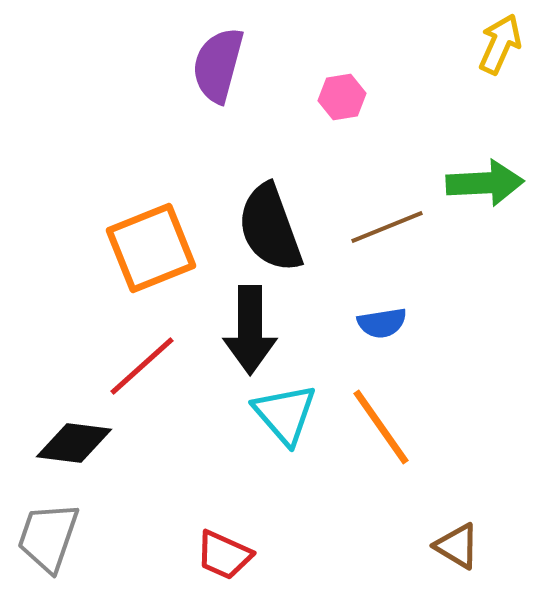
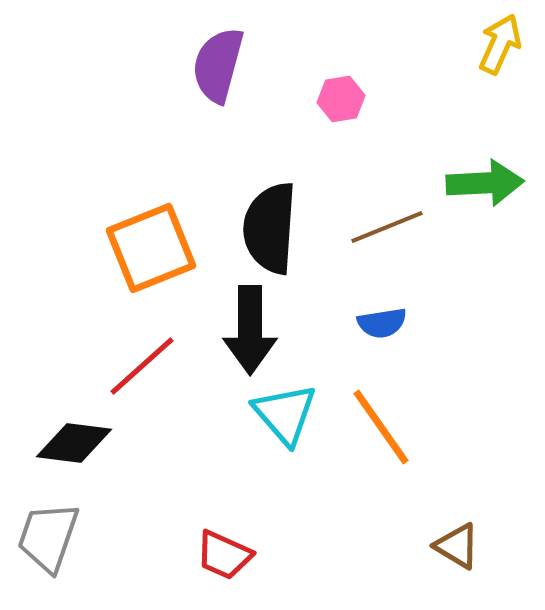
pink hexagon: moved 1 px left, 2 px down
black semicircle: rotated 24 degrees clockwise
